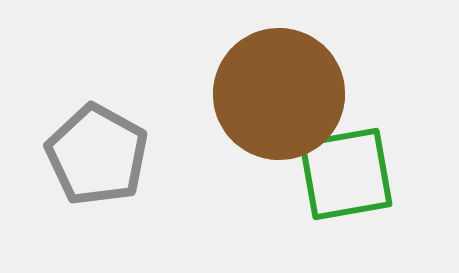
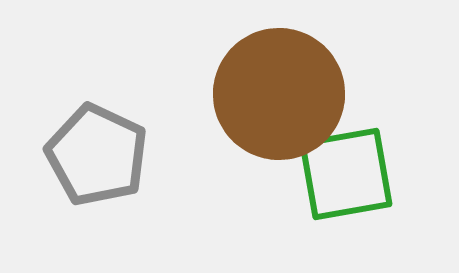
gray pentagon: rotated 4 degrees counterclockwise
